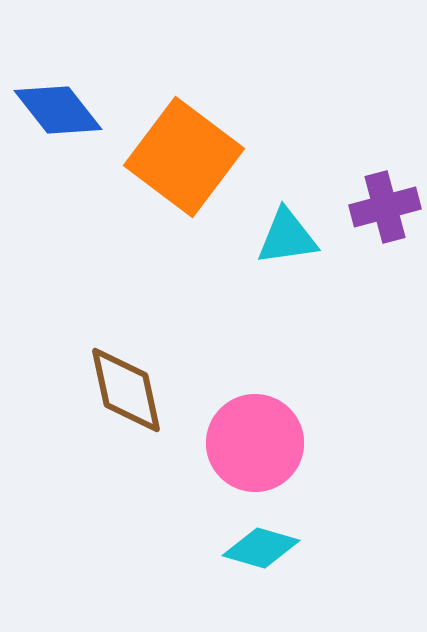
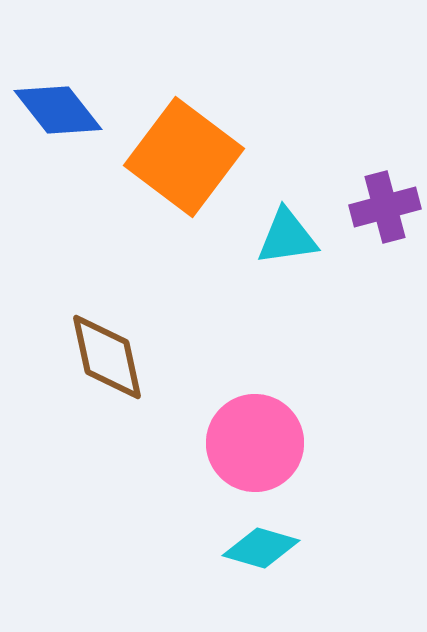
brown diamond: moved 19 px left, 33 px up
